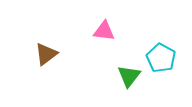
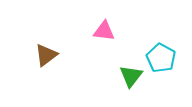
brown triangle: moved 1 px down
green triangle: moved 2 px right
